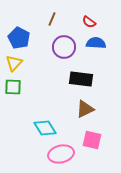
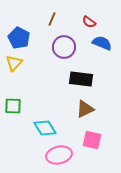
blue semicircle: moved 6 px right; rotated 18 degrees clockwise
green square: moved 19 px down
pink ellipse: moved 2 px left, 1 px down
